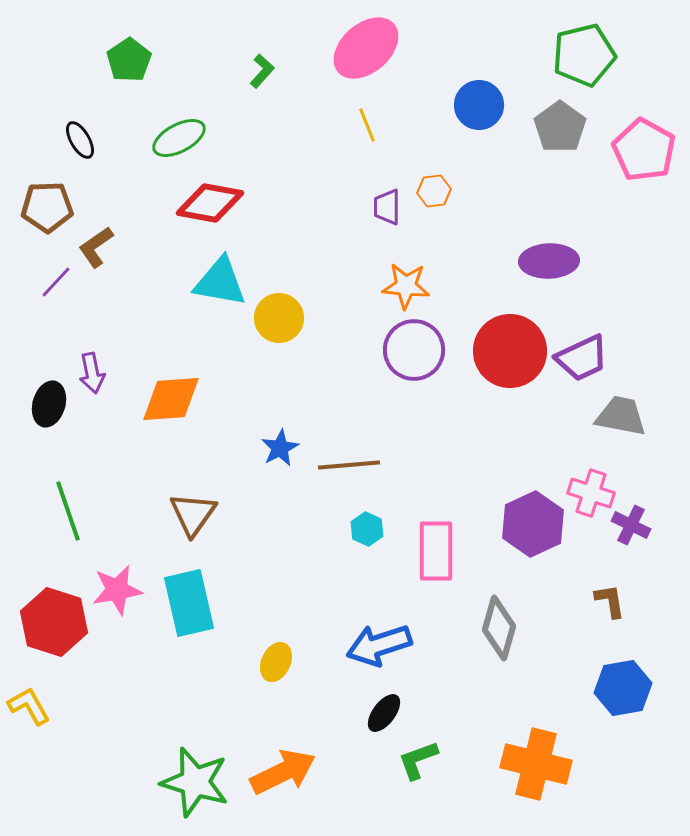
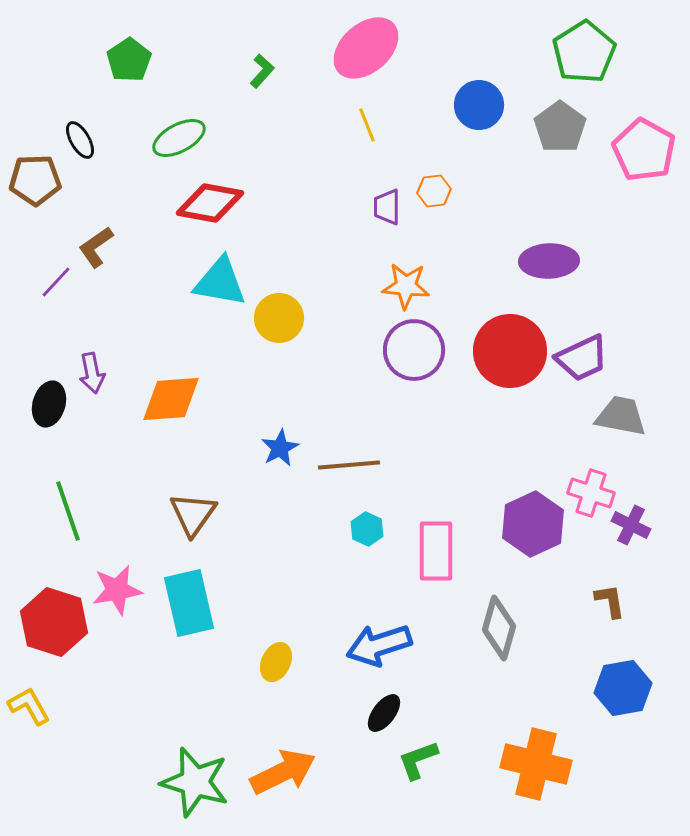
green pentagon at (584, 55): moved 3 px up; rotated 18 degrees counterclockwise
brown pentagon at (47, 207): moved 12 px left, 27 px up
